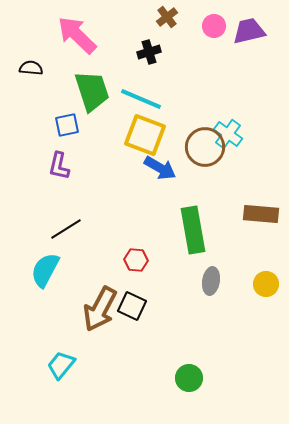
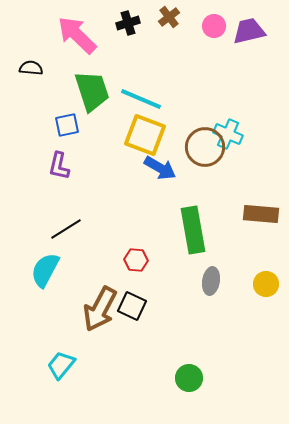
brown cross: moved 2 px right
black cross: moved 21 px left, 29 px up
cyan cross: rotated 12 degrees counterclockwise
